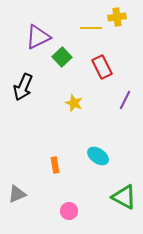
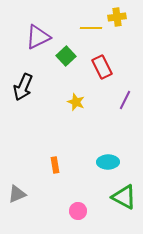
green square: moved 4 px right, 1 px up
yellow star: moved 2 px right, 1 px up
cyan ellipse: moved 10 px right, 6 px down; rotated 35 degrees counterclockwise
pink circle: moved 9 px right
